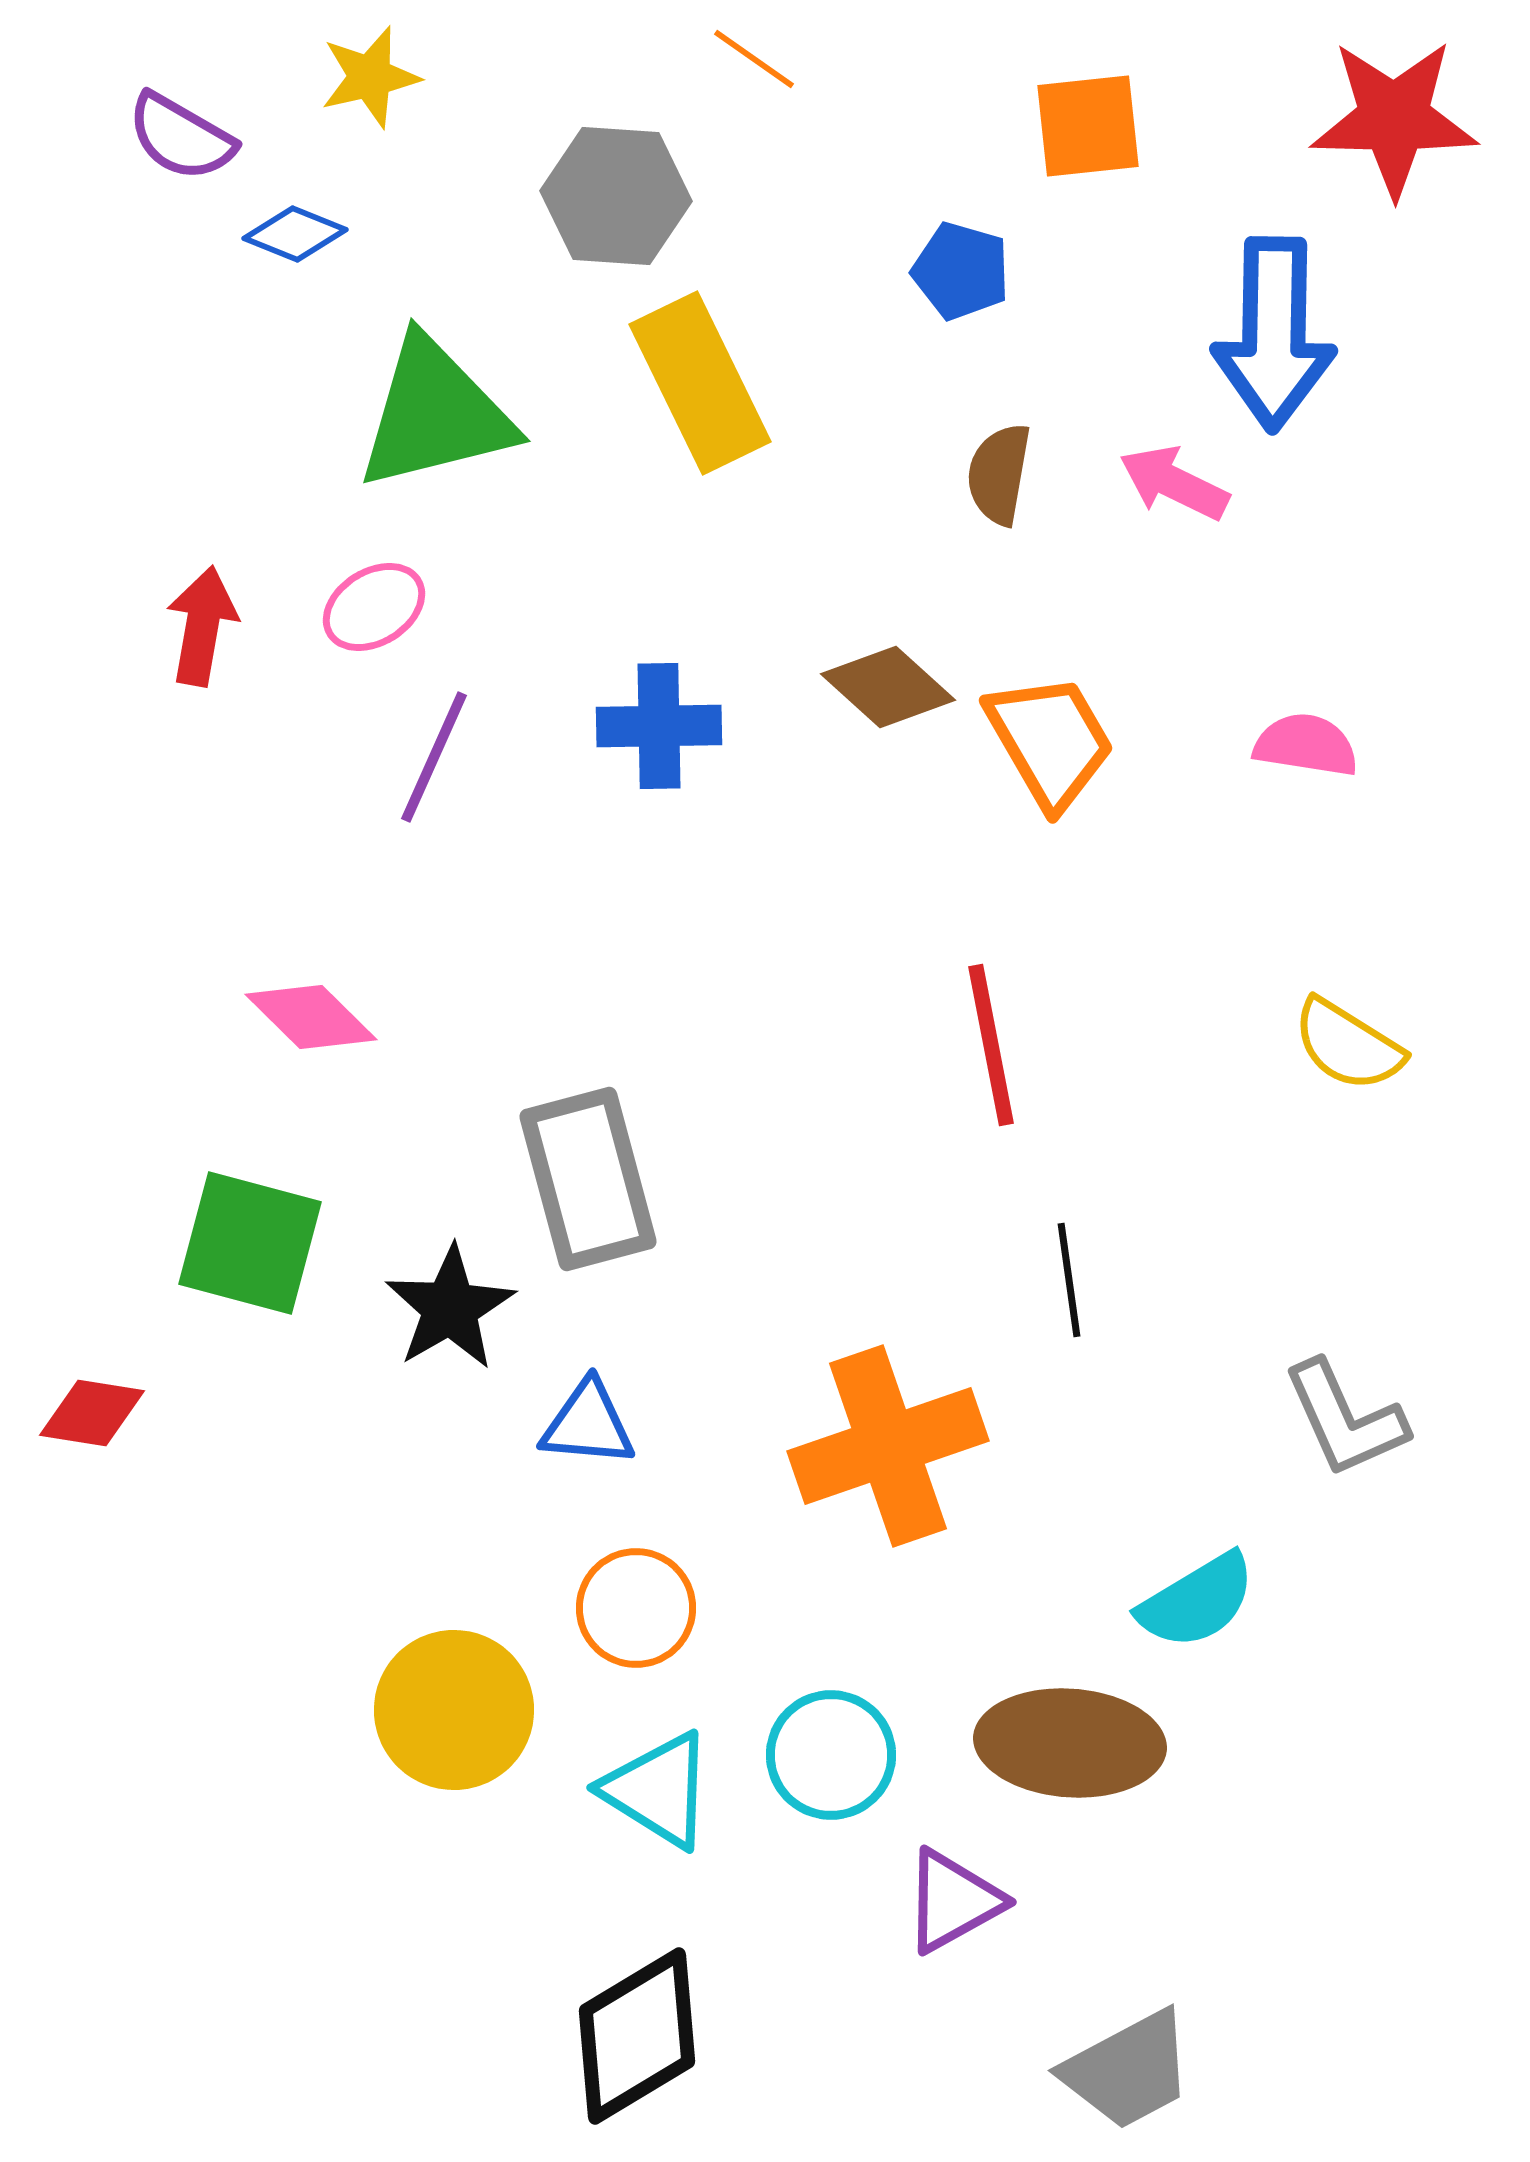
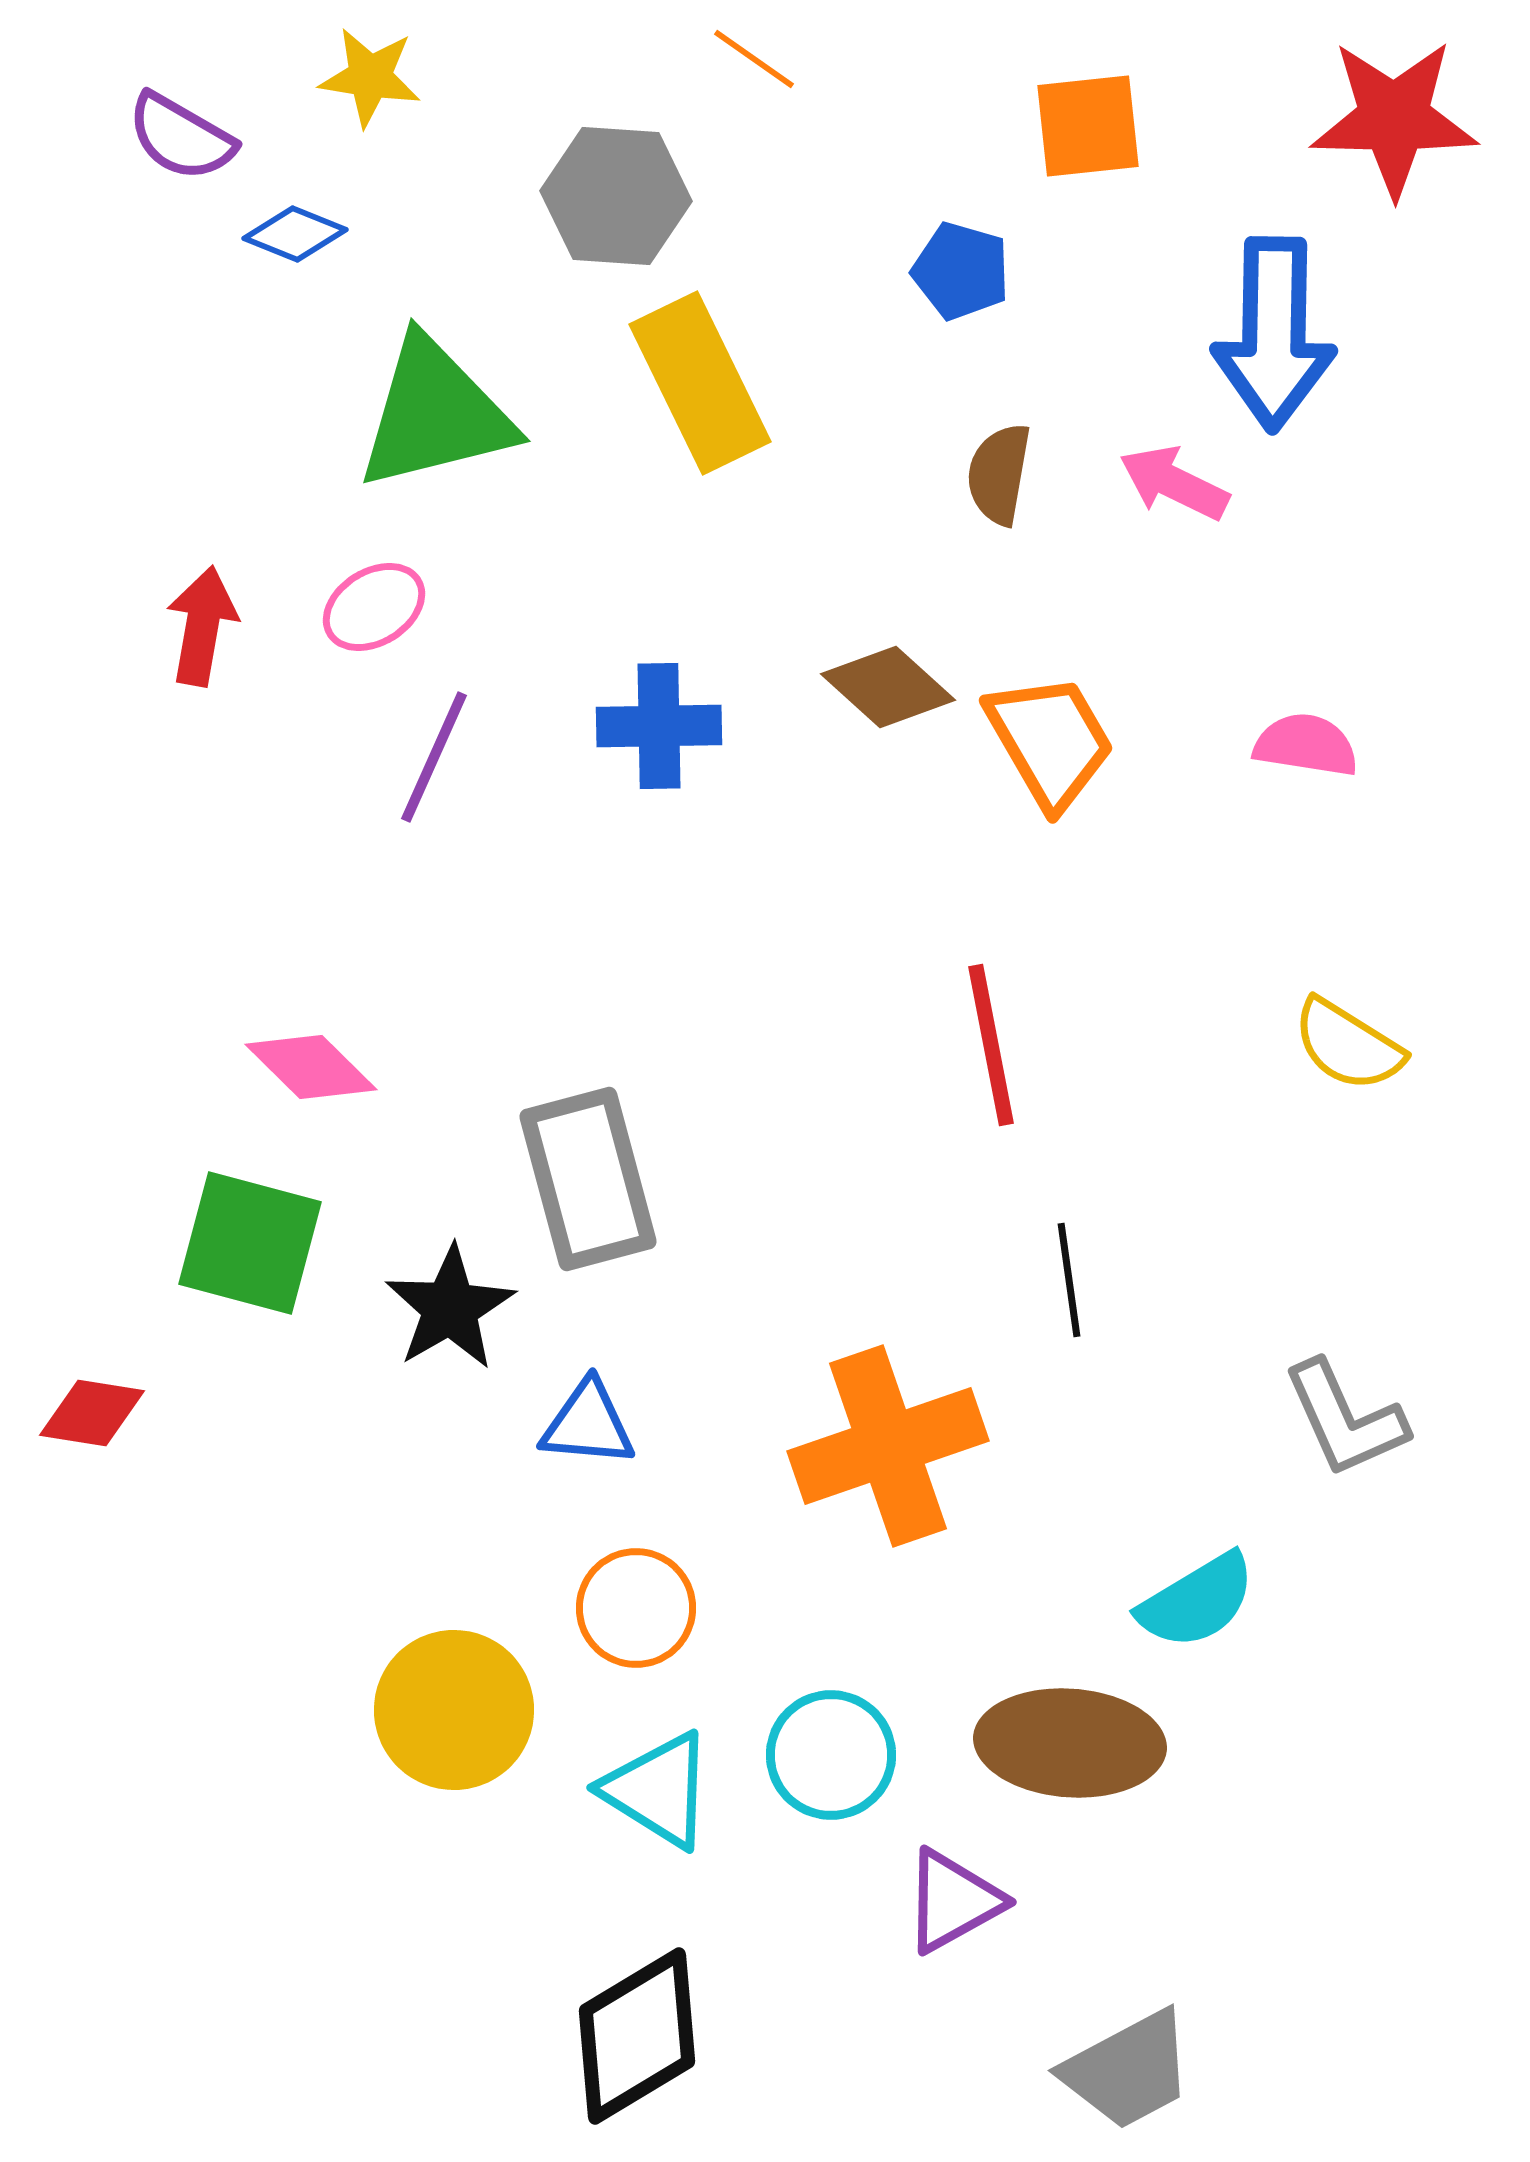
yellow star: rotated 22 degrees clockwise
pink diamond: moved 50 px down
